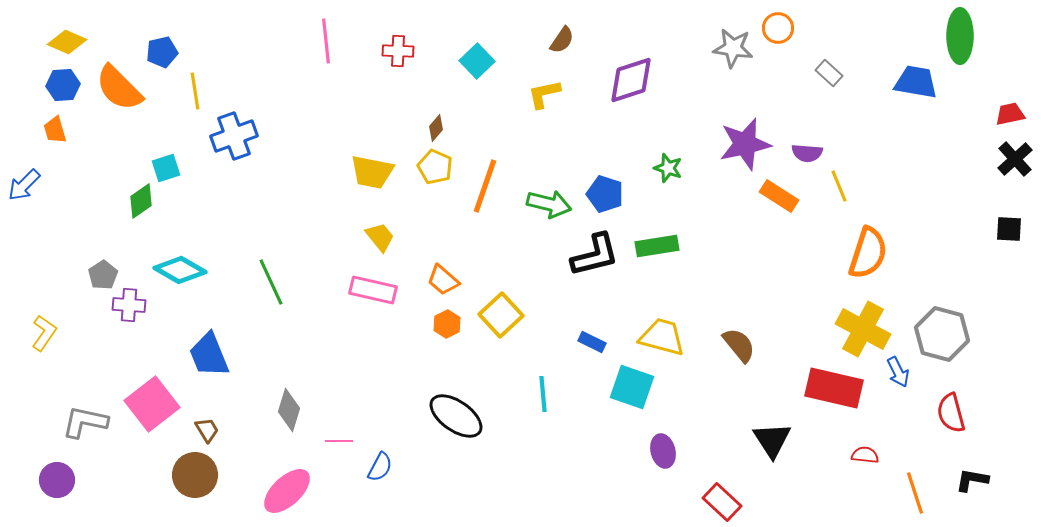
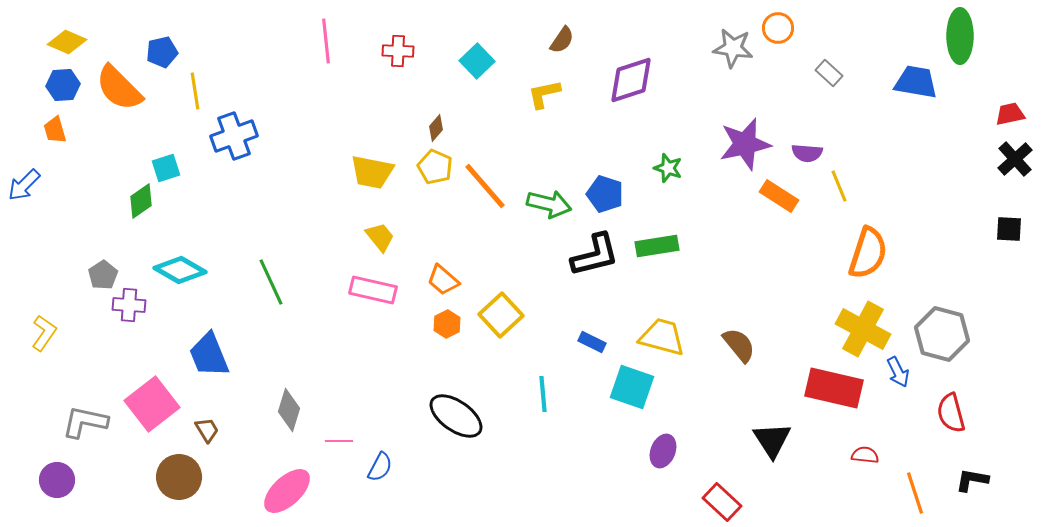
orange line at (485, 186): rotated 60 degrees counterclockwise
purple ellipse at (663, 451): rotated 36 degrees clockwise
brown circle at (195, 475): moved 16 px left, 2 px down
